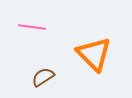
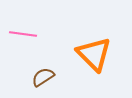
pink line: moved 9 px left, 7 px down
